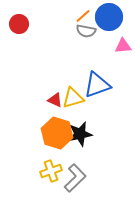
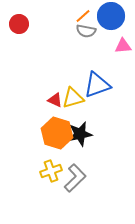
blue circle: moved 2 px right, 1 px up
